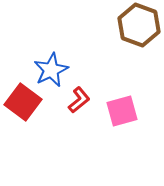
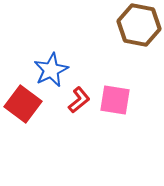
brown hexagon: rotated 9 degrees counterclockwise
red square: moved 2 px down
pink square: moved 7 px left, 11 px up; rotated 24 degrees clockwise
